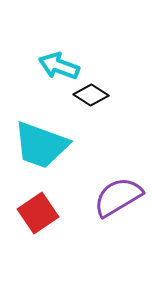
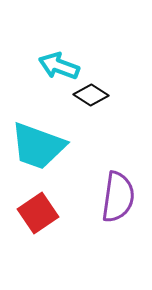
cyan trapezoid: moved 3 px left, 1 px down
purple semicircle: rotated 129 degrees clockwise
